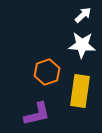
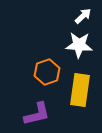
white arrow: moved 1 px down
white star: moved 3 px left
yellow rectangle: moved 1 px up
